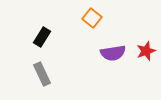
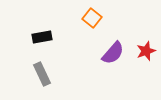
black rectangle: rotated 48 degrees clockwise
purple semicircle: rotated 40 degrees counterclockwise
